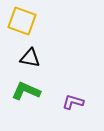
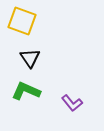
black triangle: rotated 45 degrees clockwise
purple L-shape: moved 1 px left, 1 px down; rotated 145 degrees counterclockwise
